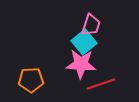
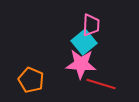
pink trapezoid: rotated 15 degrees counterclockwise
orange pentagon: rotated 25 degrees clockwise
red line: rotated 36 degrees clockwise
